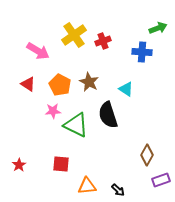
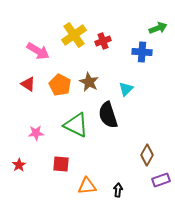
cyan triangle: rotated 42 degrees clockwise
pink star: moved 17 px left, 22 px down
black arrow: rotated 128 degrees counterclockwise
